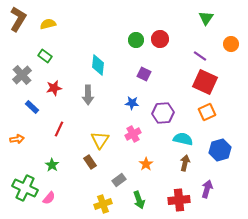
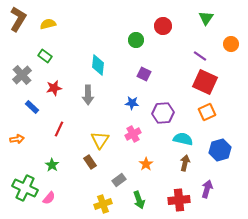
red circle: moved 3 px right, 13 px up
